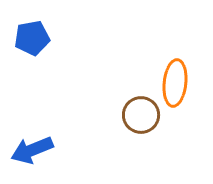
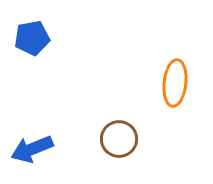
brown circle: moved 22 px left, 24 px down
blue arrow: moved 1 px up
